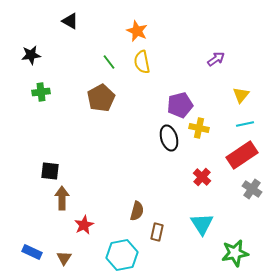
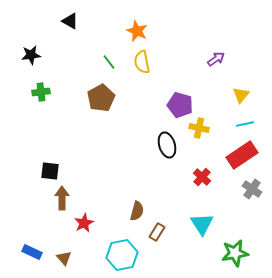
purple pentagon: rotated 30 degrees clockwise
black ellipse: moved 2 px left, 7 px down
red star: moved 2 px up
brown rectangle: rotated 18 degrees clockwise
brown triangle: rotated 14 degrees counterclockwise
